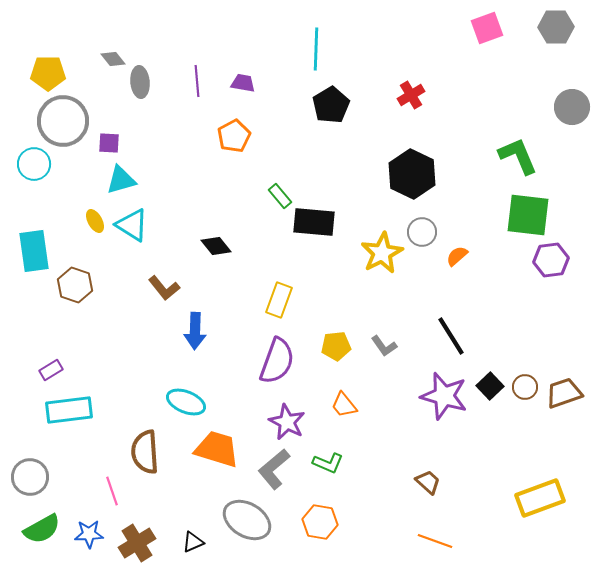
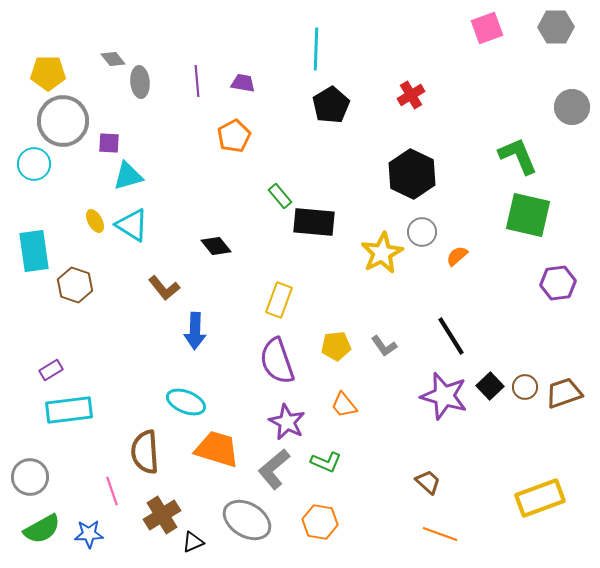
cyan triangle at (121, 180): moved 7 px right, 4 px up
green square at (528, 215): rotated 6 degrees clockwise
purple hexagon at (551, 260): moved 7 px right, 23 px down
purple semicircle at (277, 361): rotated 141 degrees clockwise
green L-shape at (328, 463): moved 2 px left, 1 px up
orange line at (435, 541): moved 5 px right, 7 px up
brown cross at (137, 543): moved 25 px right, 28 px up
